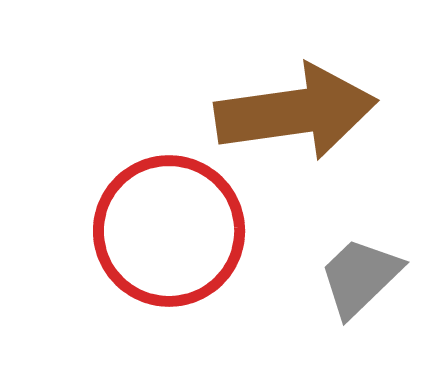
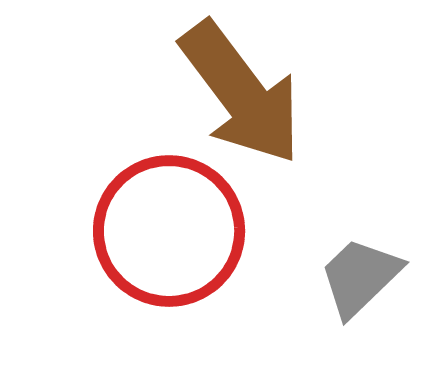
brown arrow: moved 55 px left, 19 px up; rotated 61 degrees clockwise
